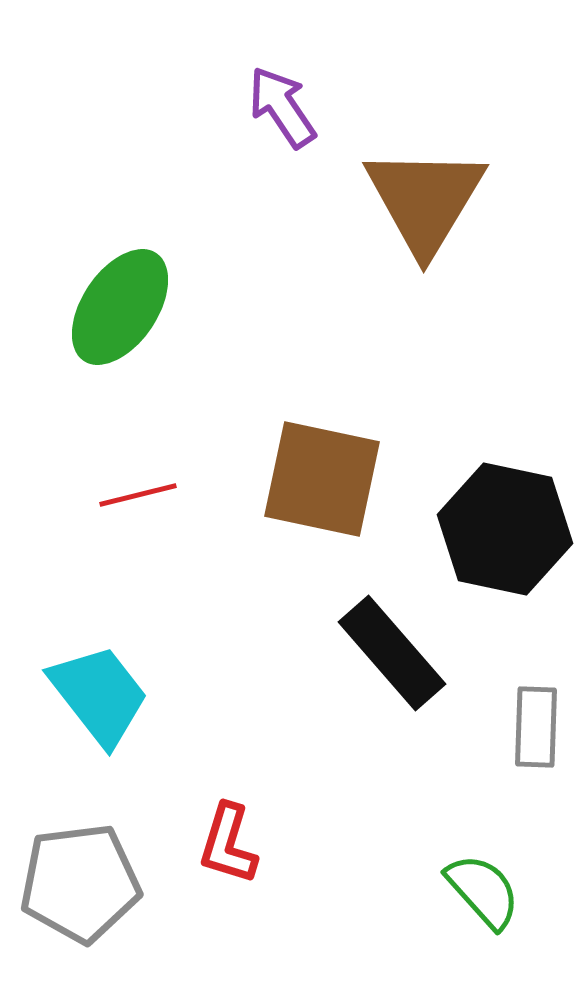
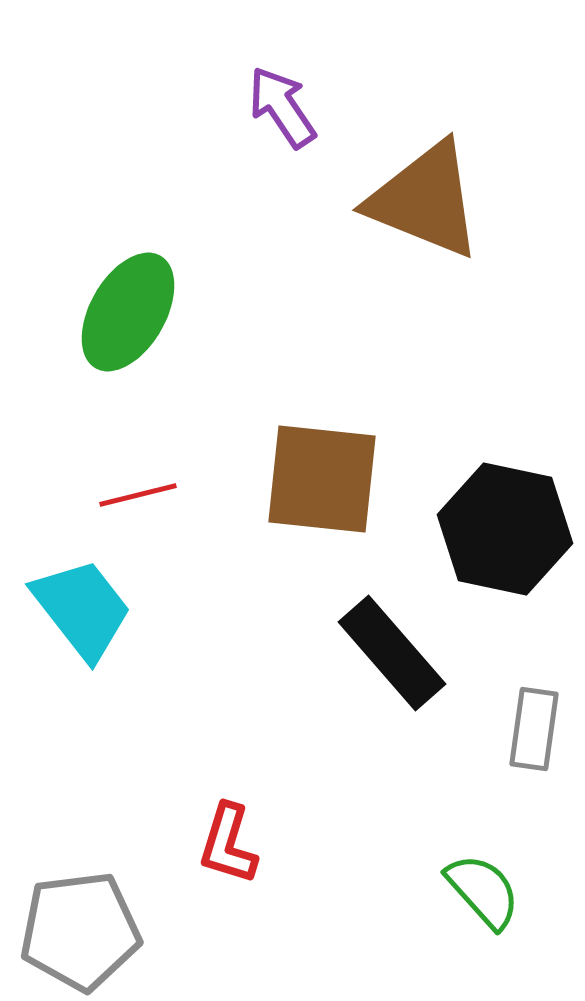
brown triangle: rotated 39 degrees counterclockwise
green ellipse: moved 8 px right, 5 px down; rotated 4 degrees counterclockwise
brown square: rotated 6 degrees counterclockwise
cyan trapezoid: moved 17 px left, 86 px up
gray rectangle: moved 2 px left, 2 px down; rotated 6 degrees clockwise
gray pentagon: moved 48 px down
